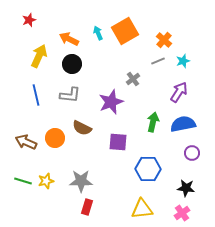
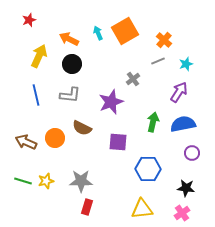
cyan star: moved 3 px right, 3 px down
